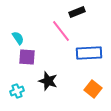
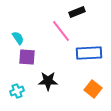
black star: rotated 18 degrees counterclockwise
